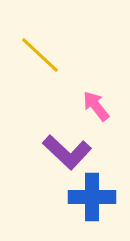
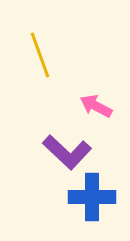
yellow line: rotated 27 degrees clockwise
pink arrow: rotated 24 degrees counterclockwise
